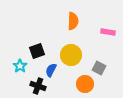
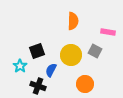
gray square: moved 4 px left, 17 px up
